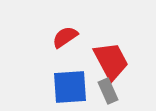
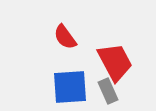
red semicircle: rotated 92 degrees counterclockwise
red trapezoid: moved 4 px right, 1 px down
